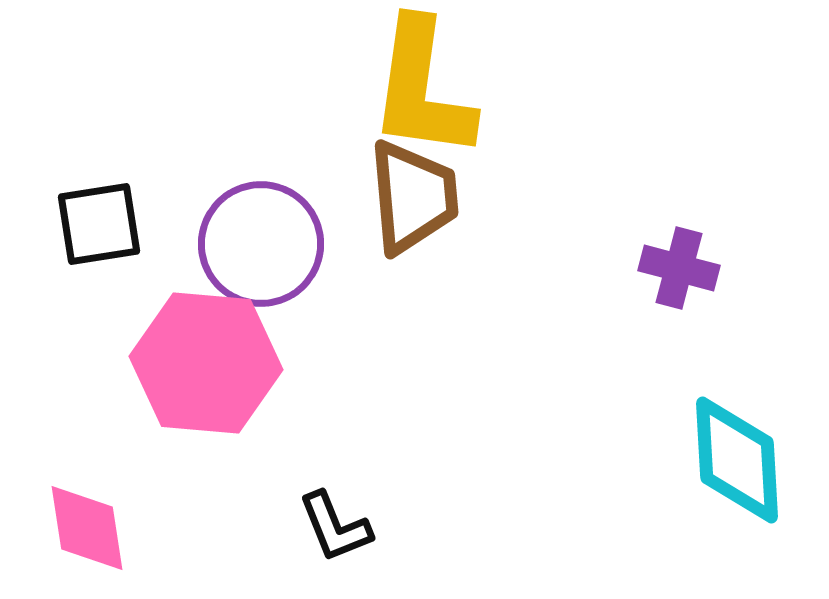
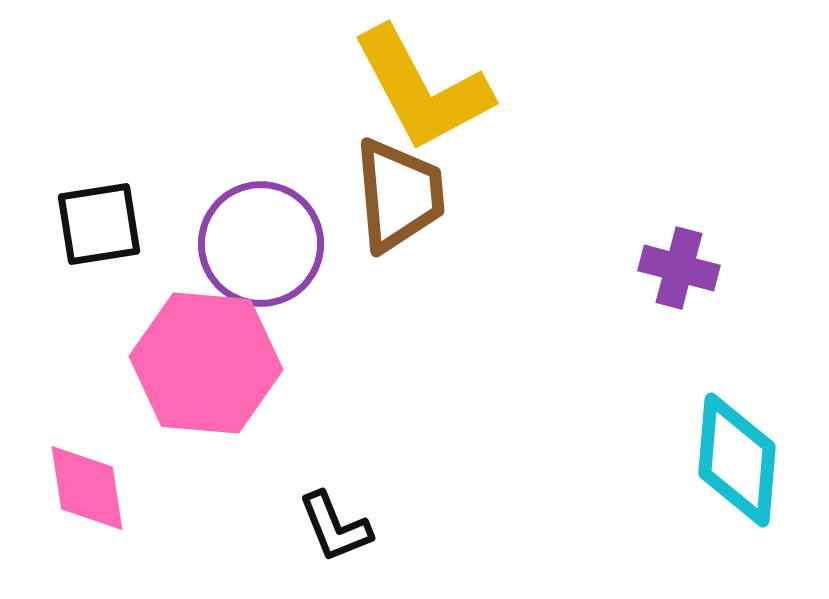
yellow L-shape: rotated 36 degrees counterclockwise
brown trapezoid: moved 14 px left, 2 px up
cyan diamond: rotated 8 degrees clockwise
pink diamond: moved 40 px up
